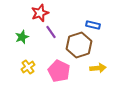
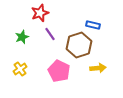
purple line: moved 1 px left, 2 px down
yellow cross: moved 8 px left, 2 px down
